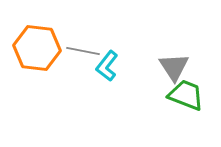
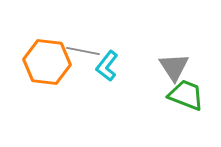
orange hexagon: moved 10 px right, 14 px down
